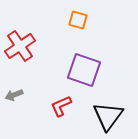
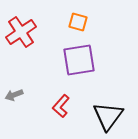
orange square: moved 2 px down
red cross: moved 1 px right, 14 px up
purple square: moved 5 px left, 10 px up; rotated 28 degrees counterclockwise
red L-shape: rotated 25 degrees counterclockwise
